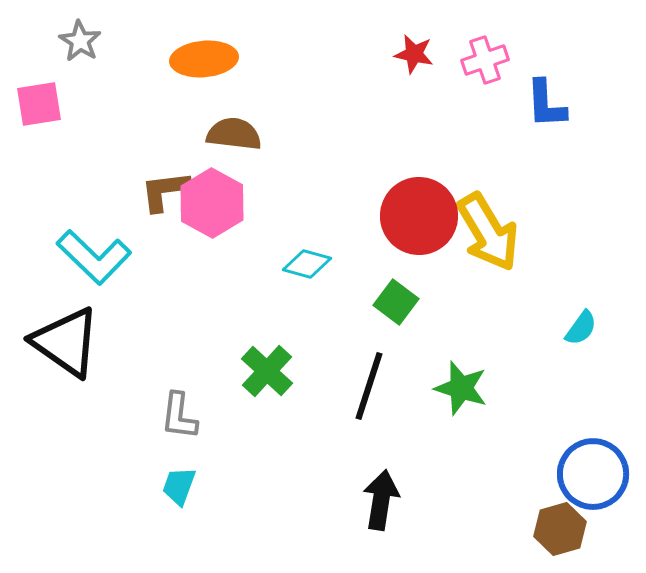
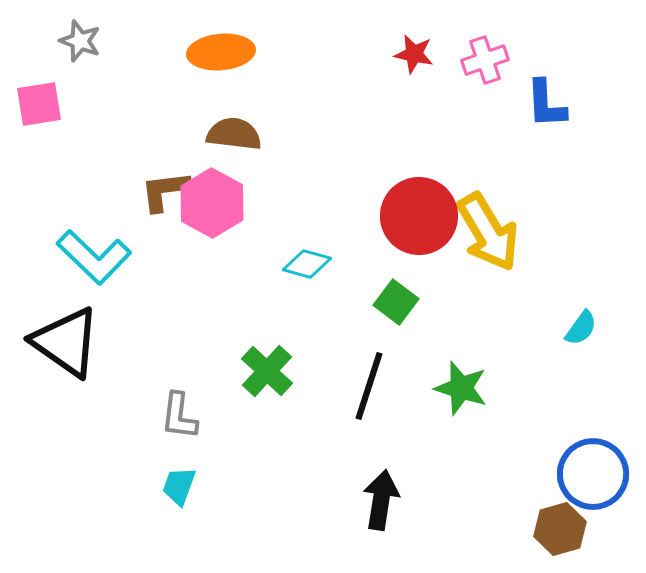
gray star: rotated 12 degrees counterclockwise
orange ellipse: moved 17 px right, 7 px up
